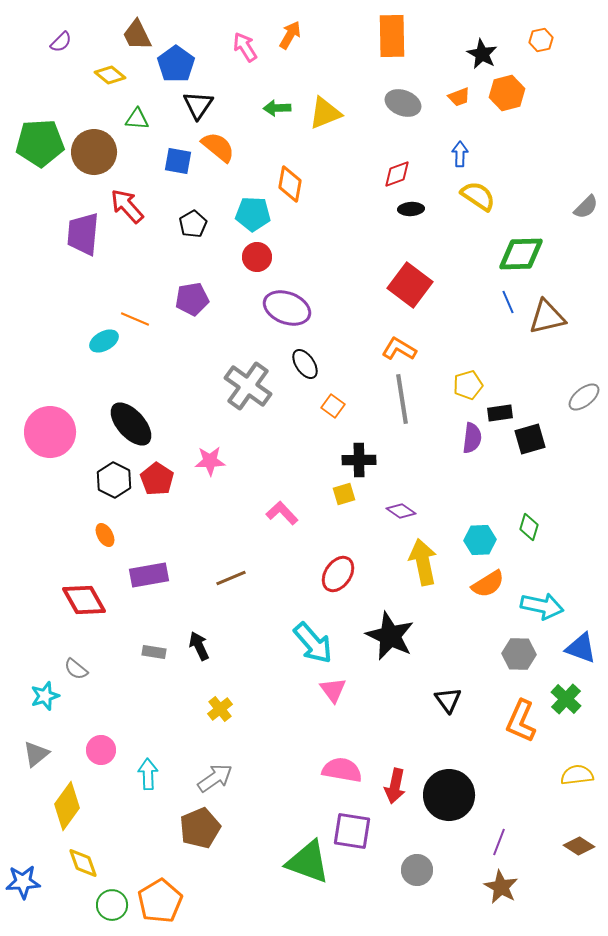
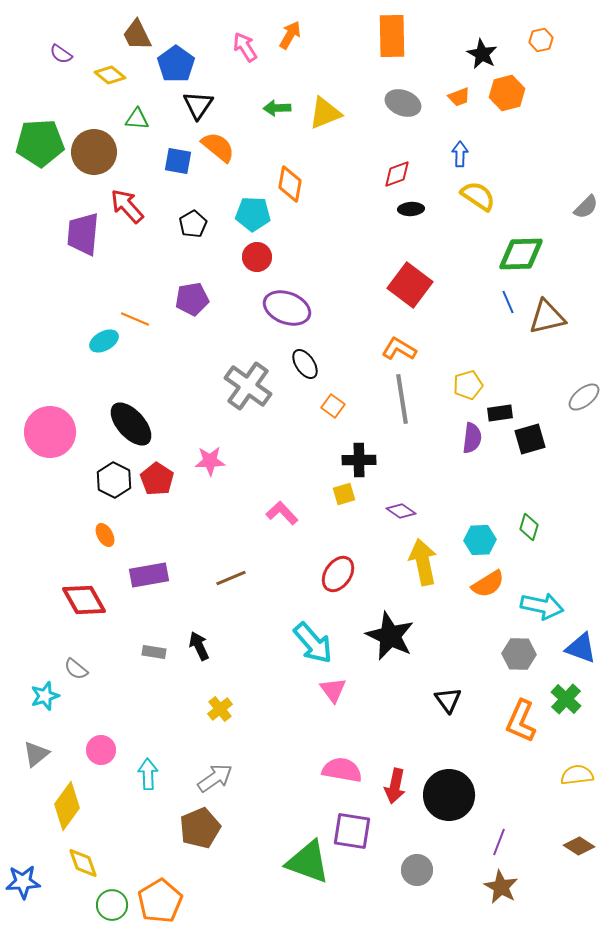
purple semicircle at (61, 42): moved 12 px down; rotated 80 degrees clockwise
